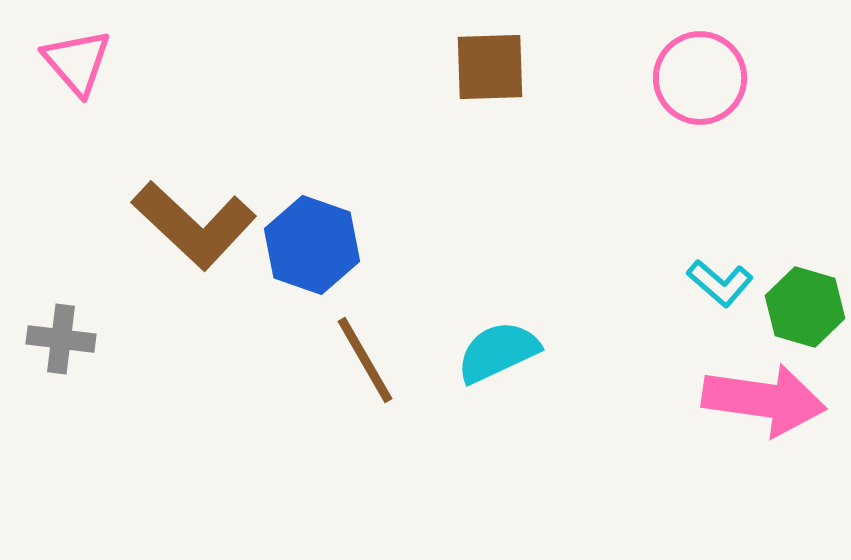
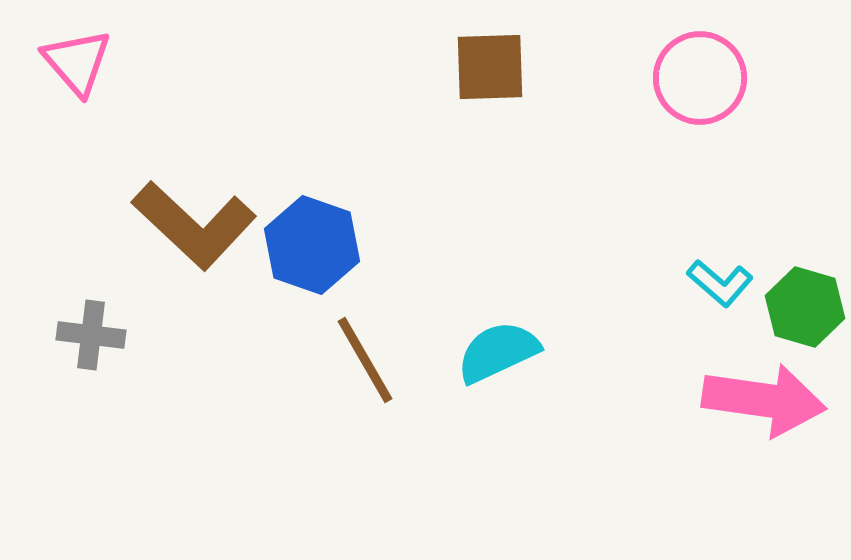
gray cross: moved 30 px right, 4 px up
